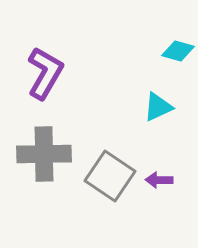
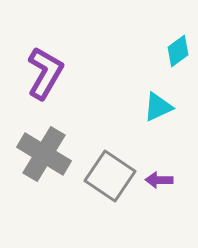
cyan diamond: rotated 52 degrees counterclockwise
gray cross: rotated 32 degrees clockwise
